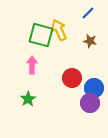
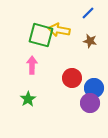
yellow arrow: rotated 55 degrees counterclockwise
